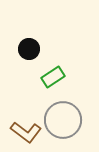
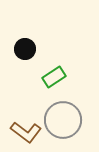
black circle: moved 4 px left
green rectangle: moved 1 px right
